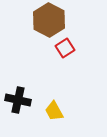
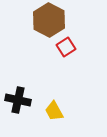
red square: moved 1 px right, 1 px up
